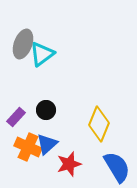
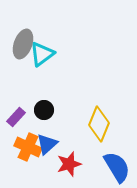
black circle: moved 2 px left
